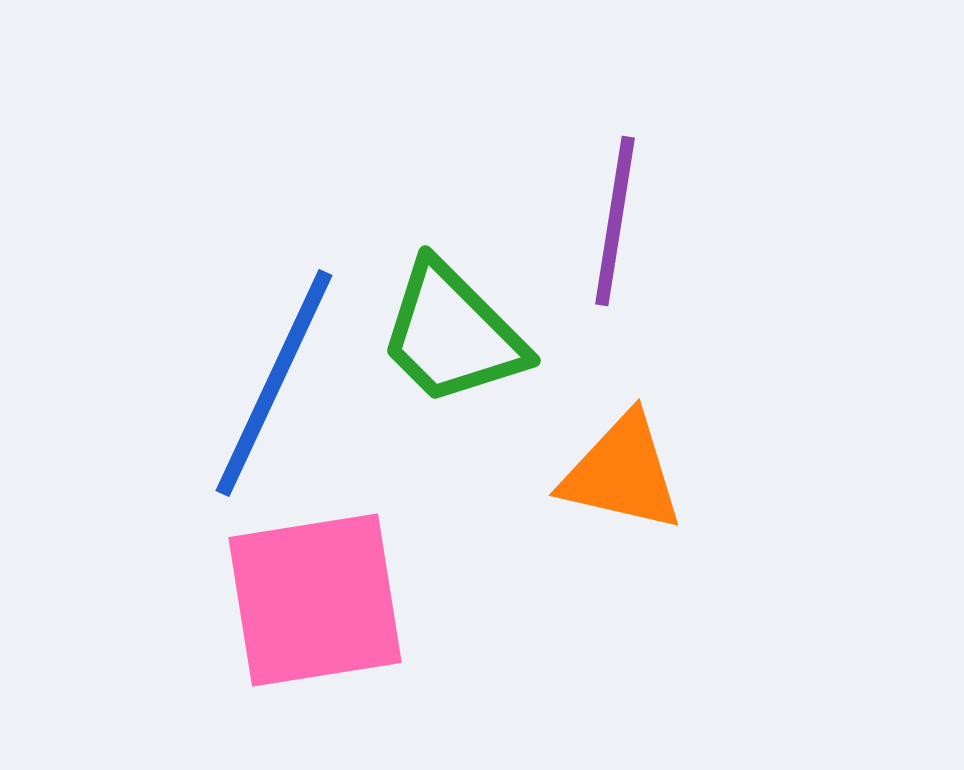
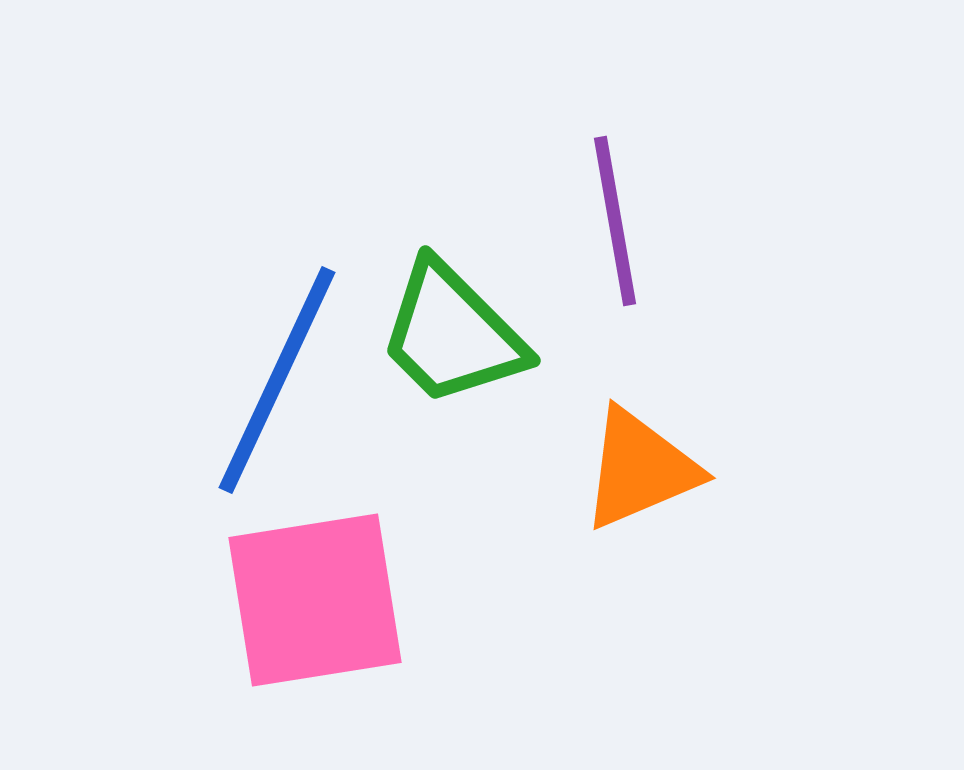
purple line: rotated 19 degrees counterclockwise
blue line: moved 3 px right, 3 px up
orange triangle: moved 18 px right, 4 px up; rotated 36 degrees counterclockwise
